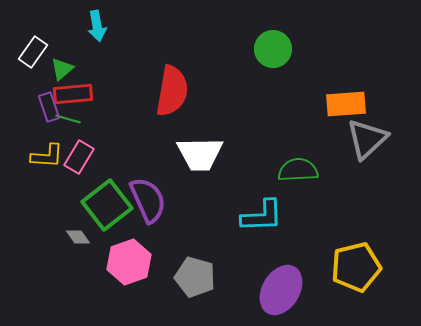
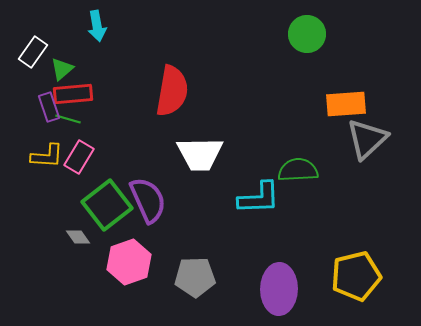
green circle: moved 34 px right, 15 px up
cyan L-shape: moved 3 px left, 18 px up
yellow pentagon: moved 9 px down
gray pentagon: rotated 18 degrees counterclockwise
purple ellipse: moved 2 px left, 1 px up; rotated 30 degrees counterclockwise
